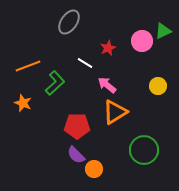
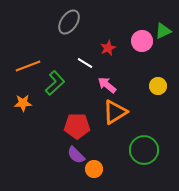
orange star: rotated 24 degrees counterclockwise
